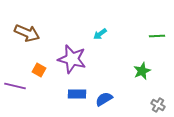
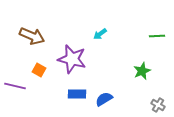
brown arrow: moved 5 px right, 3 px down
